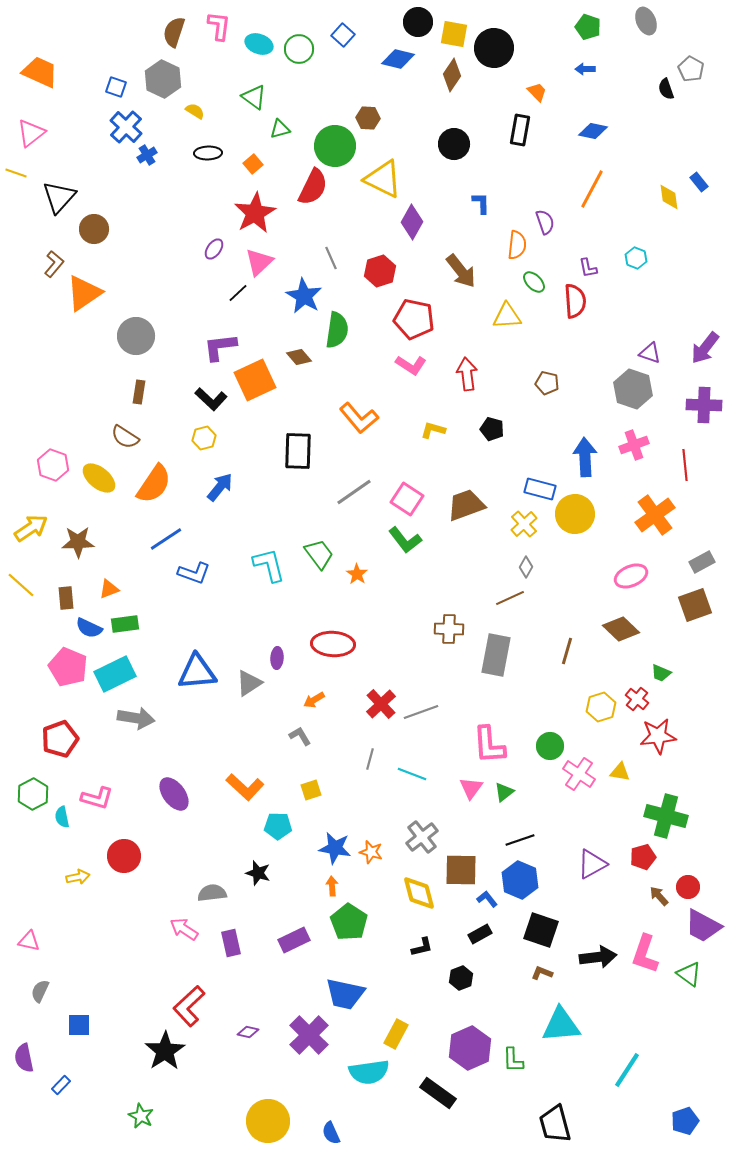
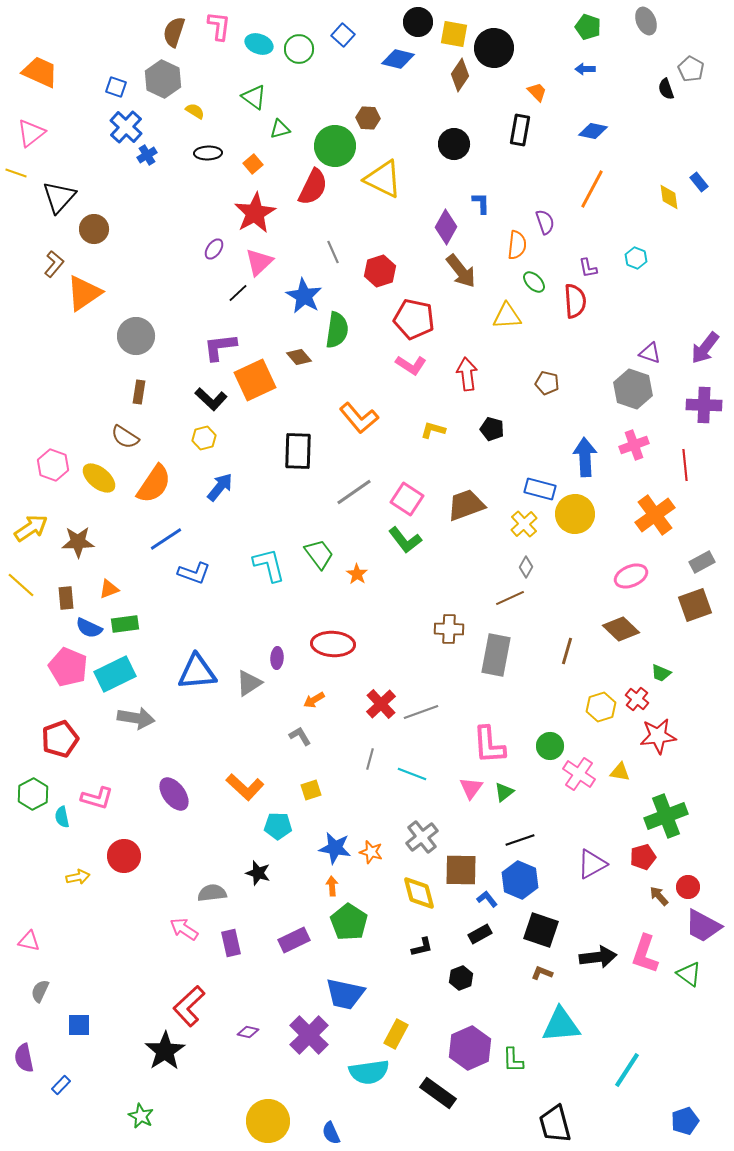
brown diamond at (452, 75): moved 8 px right
purple diamond at (412, 222): moved 34 px right, 5 px down
gray line at (331, 258): moved 2 px right, 6 px up
green cross at (666, 816): rotated 36 degrees counterclockwise
